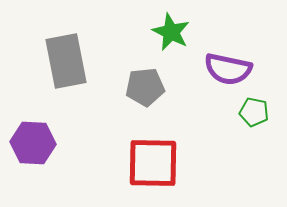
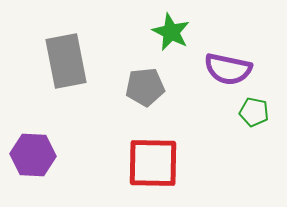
purple hexagon: moved 12 px down
